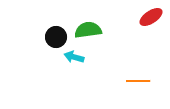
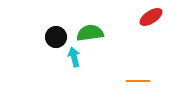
green semicircle: moved 2 px right, 3 px down
cyan arrow: rotated 60 degrees clockwise
